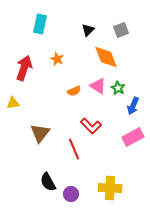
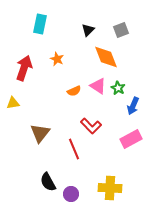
pink rectangle: moved 2 px left, 2 px down
